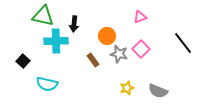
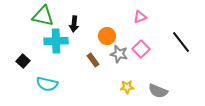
black line: moved 2 px left, 1 px up
yellow star: moved 1 px up; rotated 16 degrees clockwise
